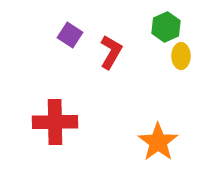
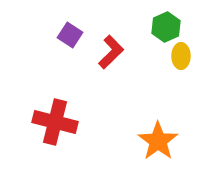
red L-shape: rotated 16 degrees clockwise
red cross: rotated 15 degrees clockwise
orange star: moved 1 px up
